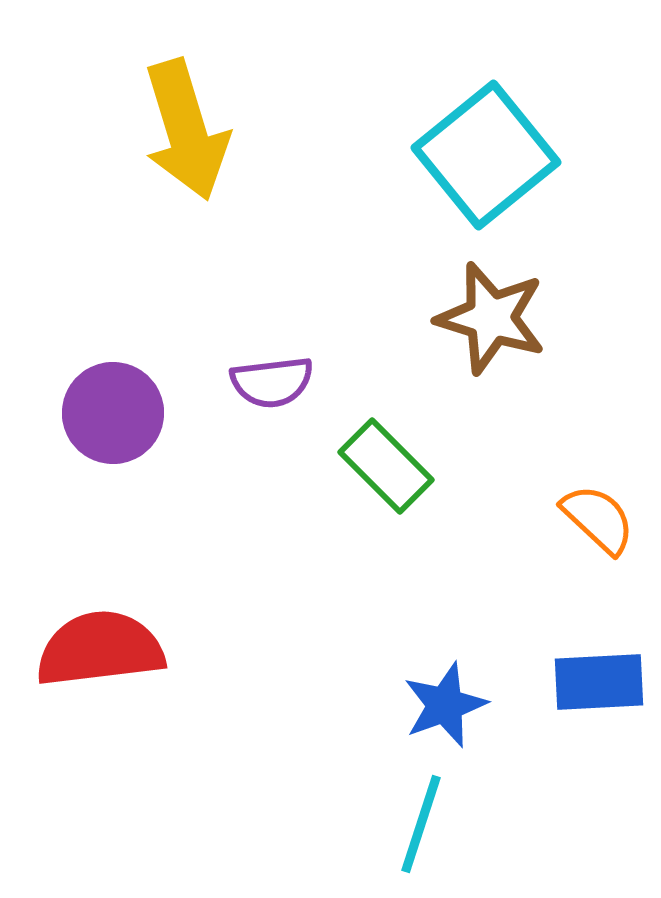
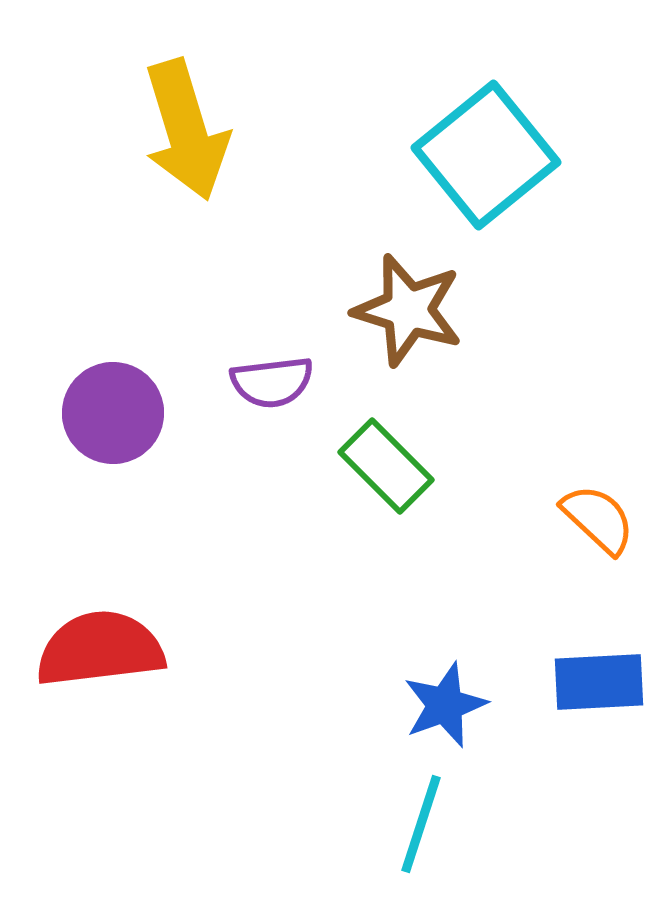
brown star: moved 83 px left, 8 px up
